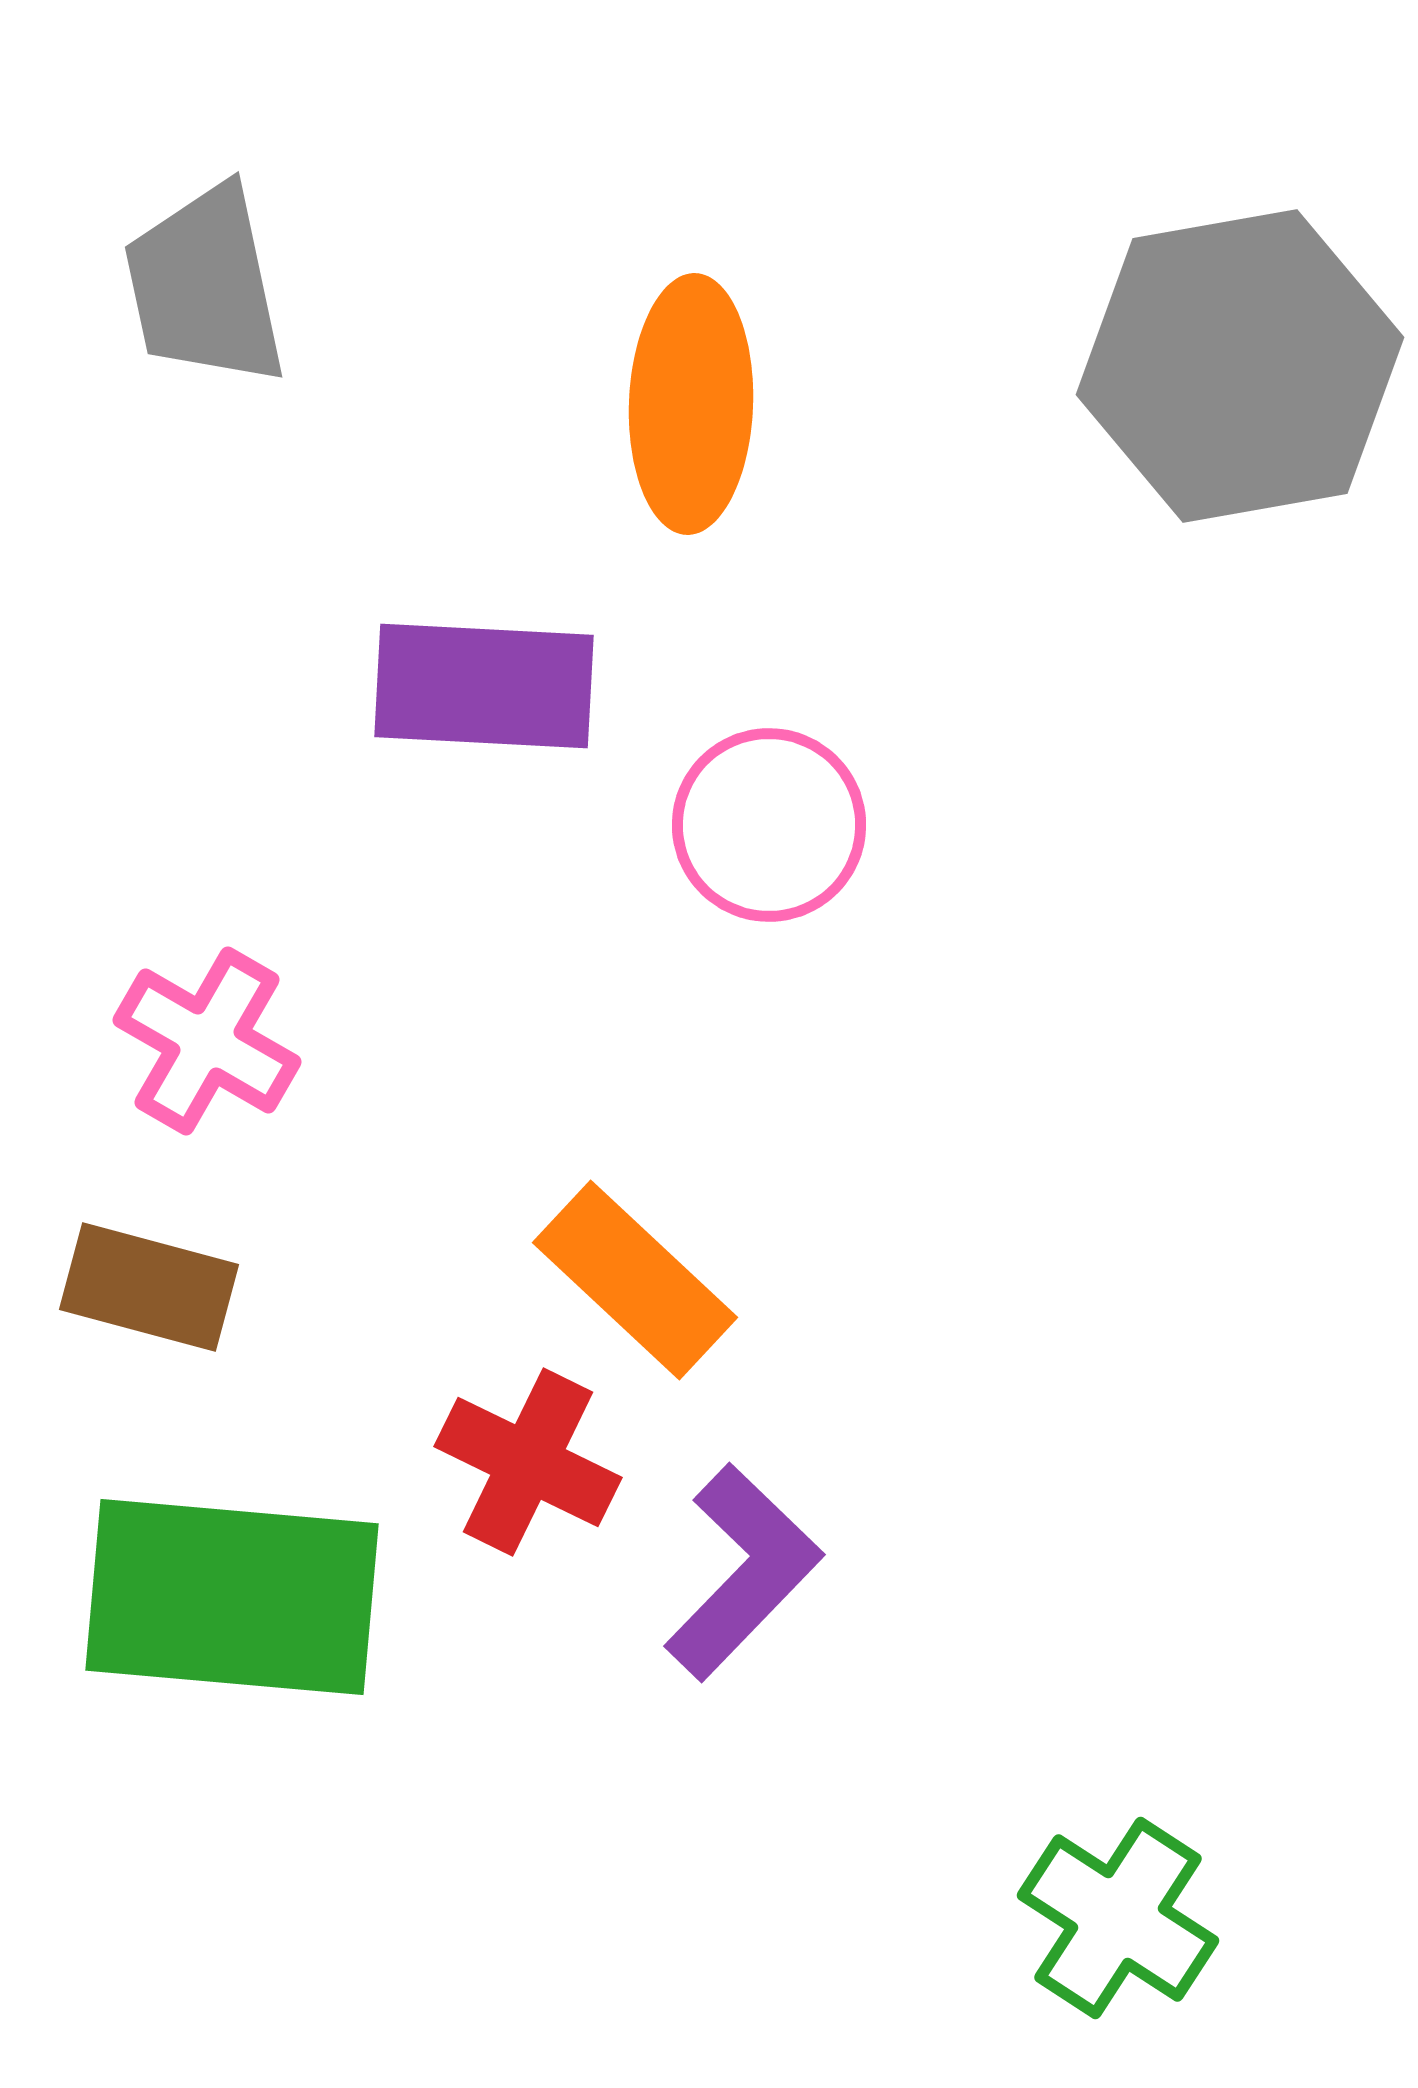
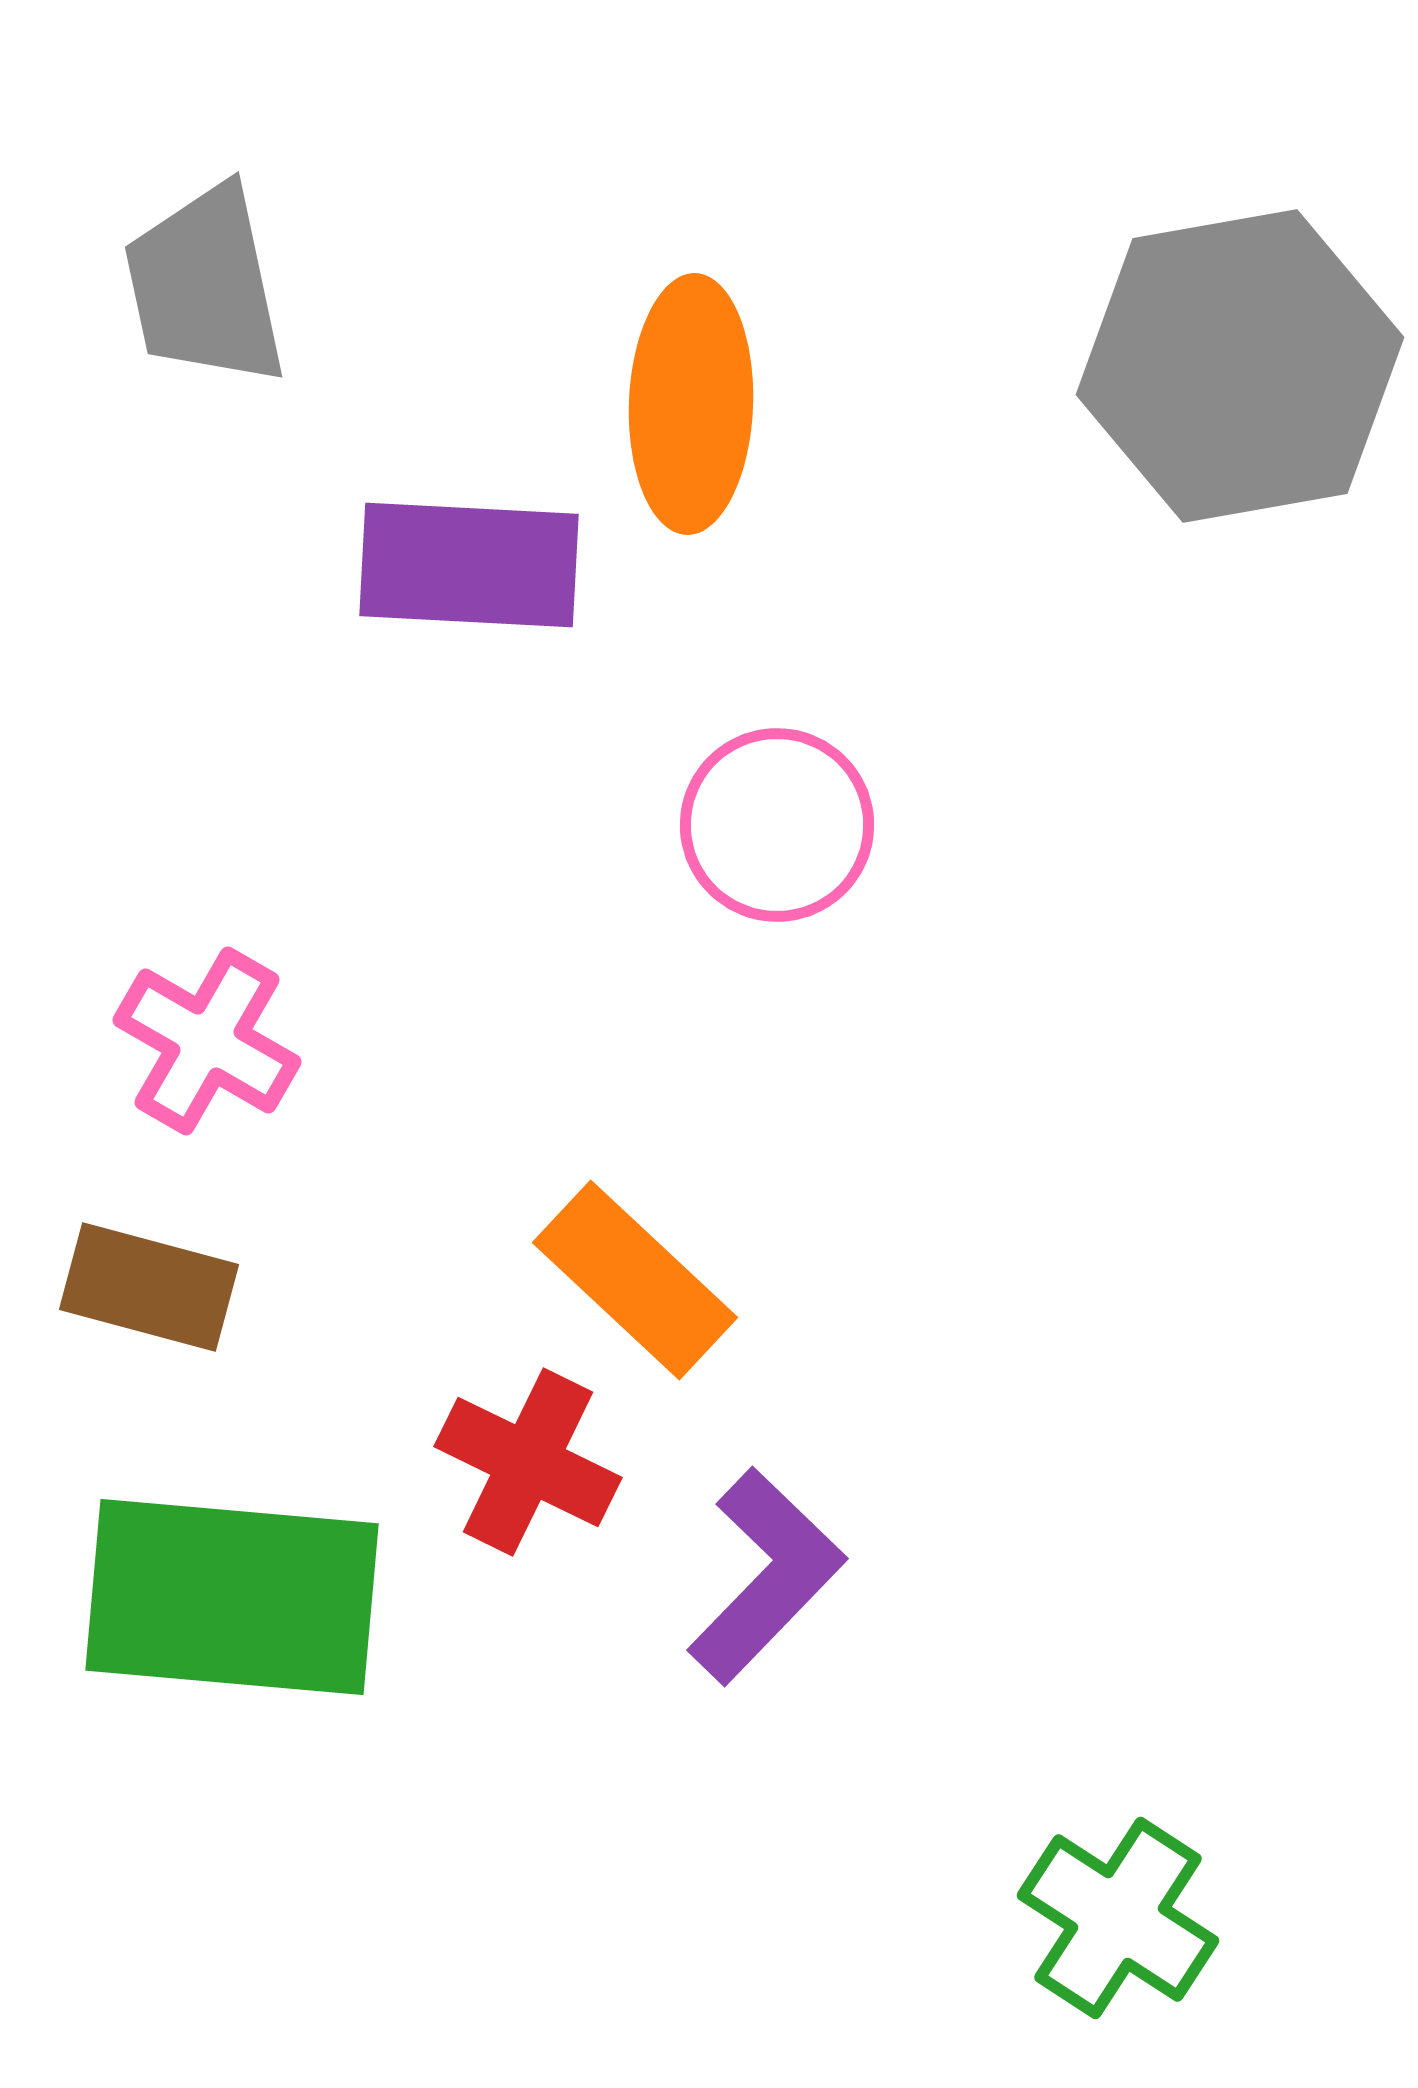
purple rectangle: moved 15 px left, 121 px up
pink circle: moved 8 px right
purple L-shape: moved 23 px right, 4 px down
